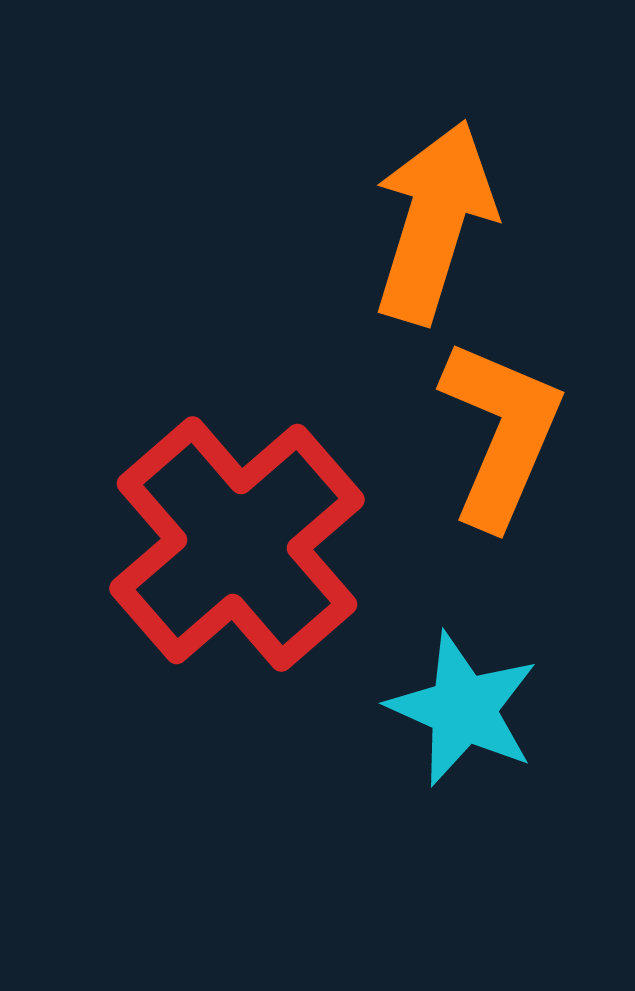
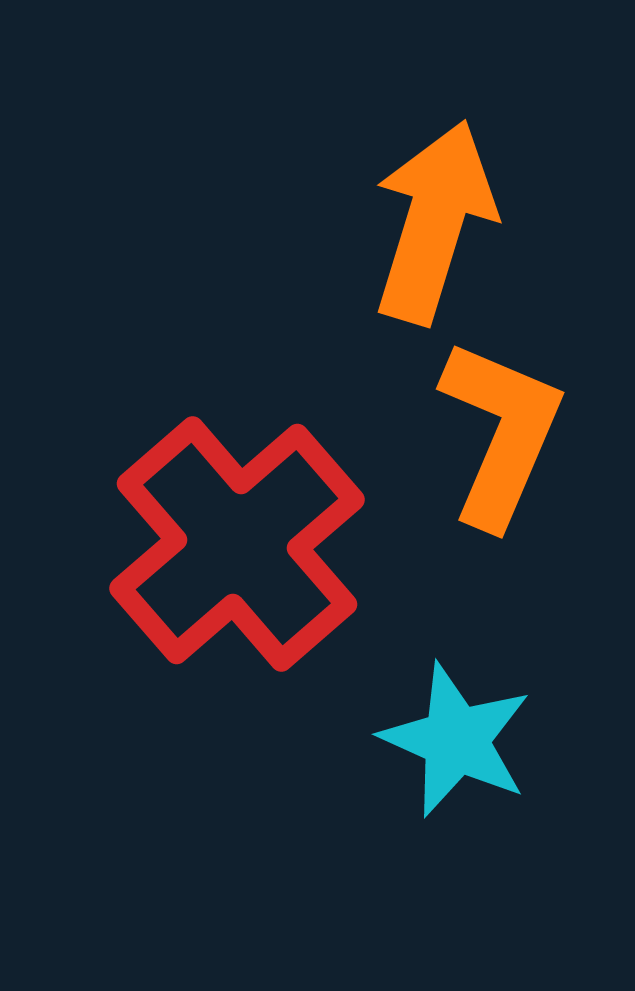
cyan star: moved 7 px left, 31 px down
